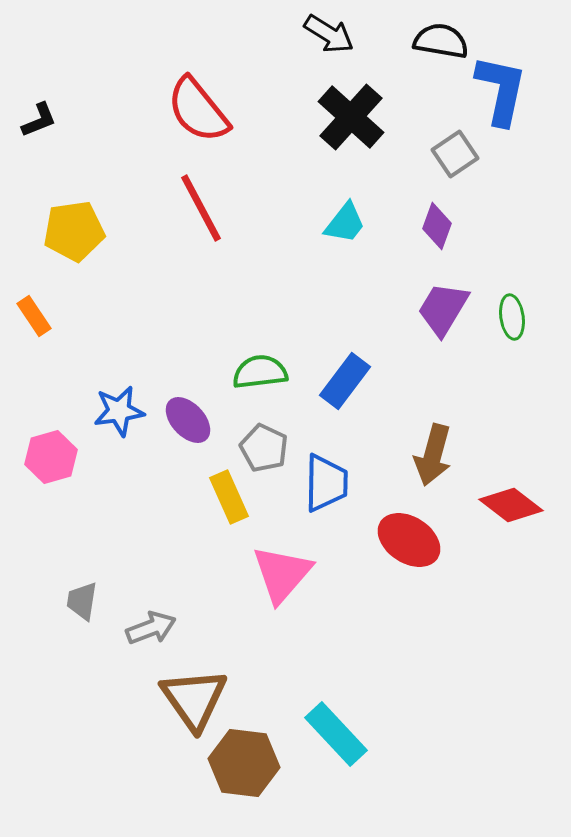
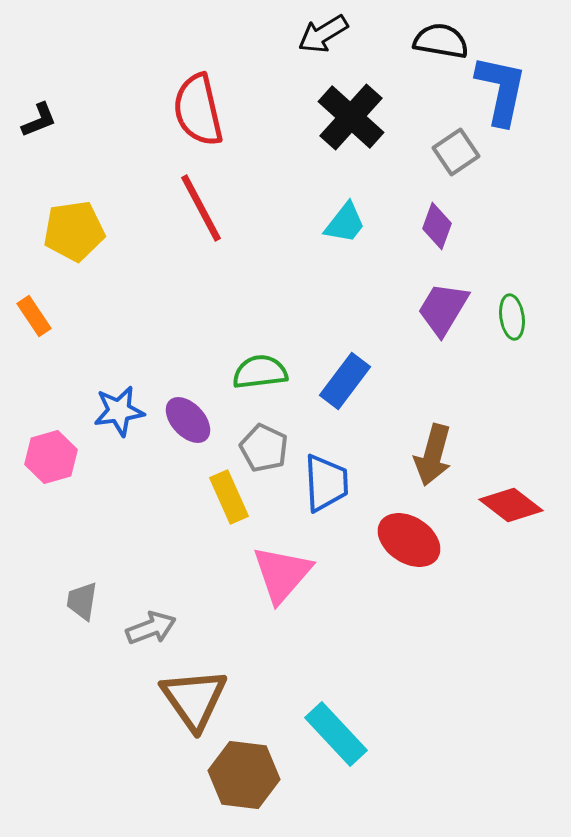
black arrow: moved 6 px left; rotated 117 degrees clockwise
red semicircle: rotated 26 degrees clockwise
gray square: moved 1 px right, 2 px up
blue trapezoid: rotated 4 degrees counterclockwise
brown hexagon: moved 12 px down
